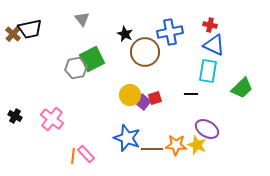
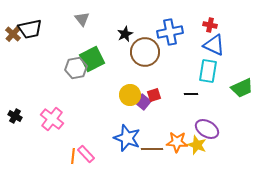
black star: rotated 21 degrees clockwise
green trapezoid: rotated 20 degrees clockwise
red square: moved 1 px left, 3 px up
orange star: moved 1 px right, 3 px up
